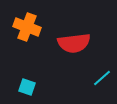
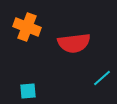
cyan square: moved 1 px right, 4 px down; rotated 24 degrees counterclockwise
